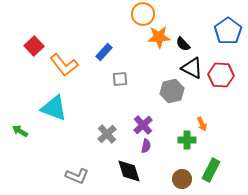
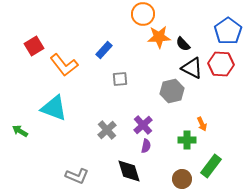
red square: rotated 12 degrees clockwise
blue rectangle: moved 2 px up
red hexagon: moved 11 px up
gray cross: moved 4 px up
green rectangle: moved 4 px up; rotated 10 degrees clockwise
